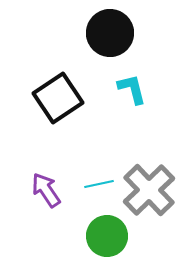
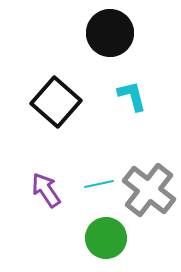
cyan L-shape: moved 7 px down
black square: moved 2 px left, 4 px down; rotated 15 degrees counterclockwise
gray cross: rotated 8 degrees counterclockwise
green circle: moved 1 px left, 2 px down
